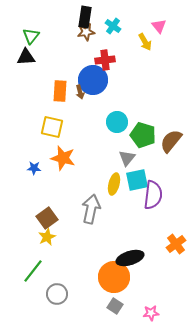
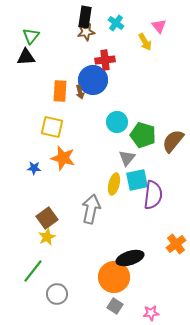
cyan cross: moved 3 px right, 3 px up
brown semicircle: moved 2 px right
